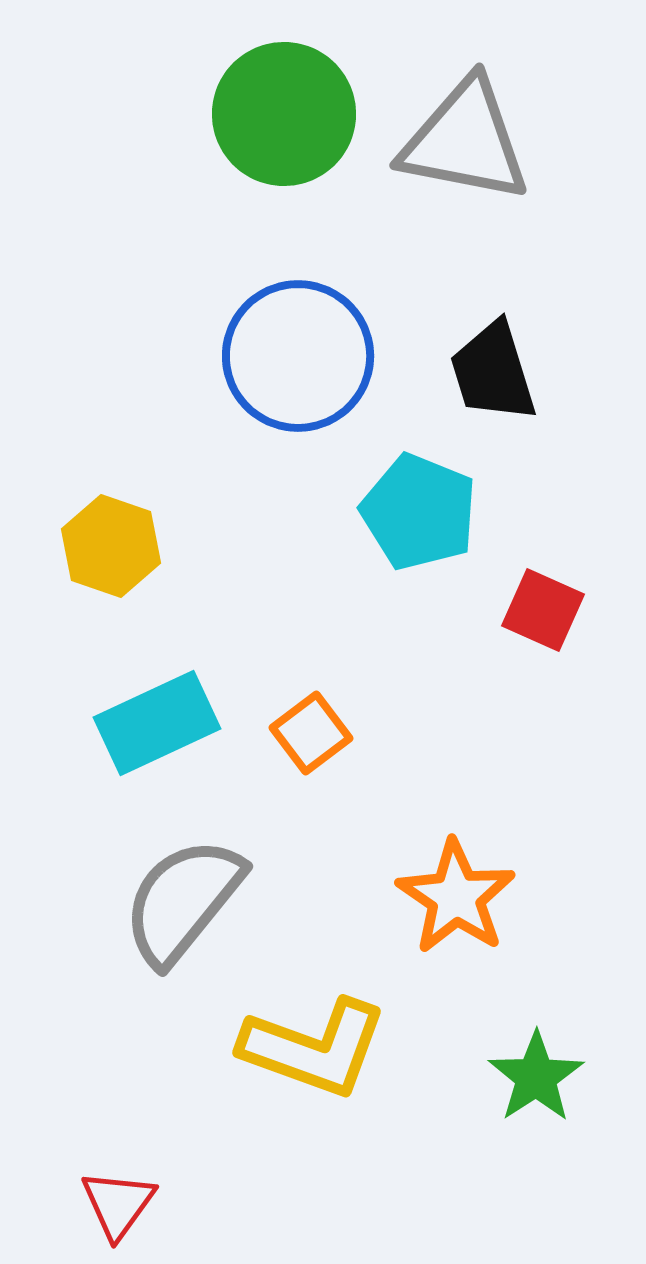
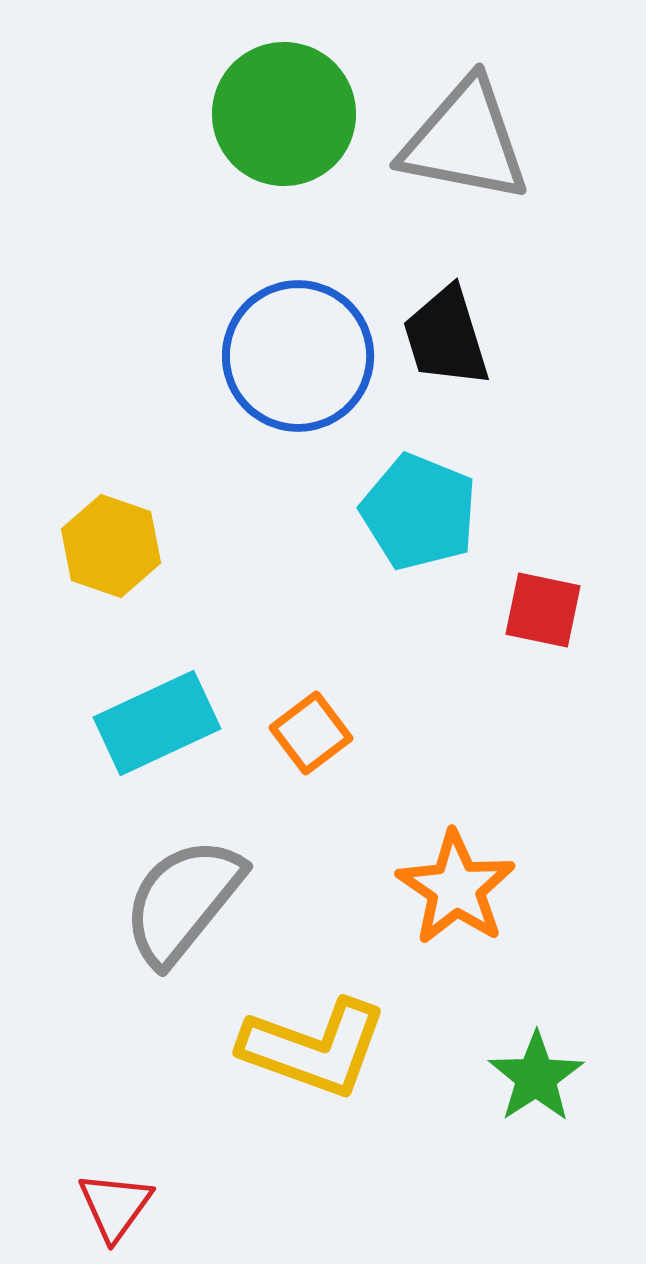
black trapezoid: moved 47 px left, 35 px up
red square: rotated 12 degrees counterclockwise
orange star: moved 9 px up
red triangle: moved 3 px left, 2 px down
